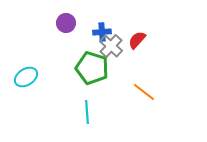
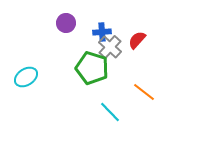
gray cross: moved 1 px left, 1 px down
cyan line: moved 23 px right; rotated 40 degrees counterclockwise
